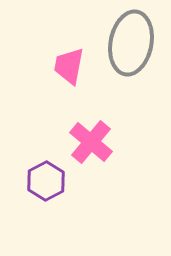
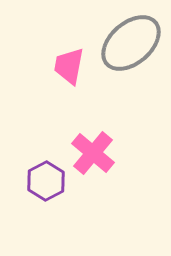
gray ellipse: rotated 38 degrees clockwise
pink cross: moved 2 px right, 11 px down
